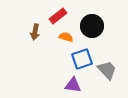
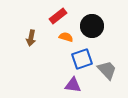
brown arrow: moved 4 px left, 6 px down
